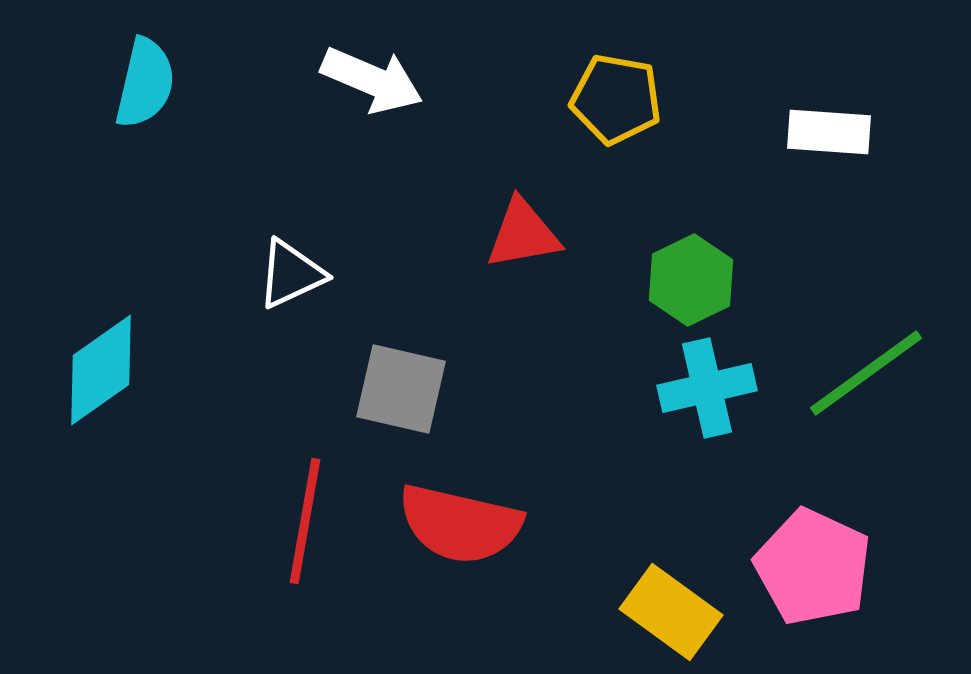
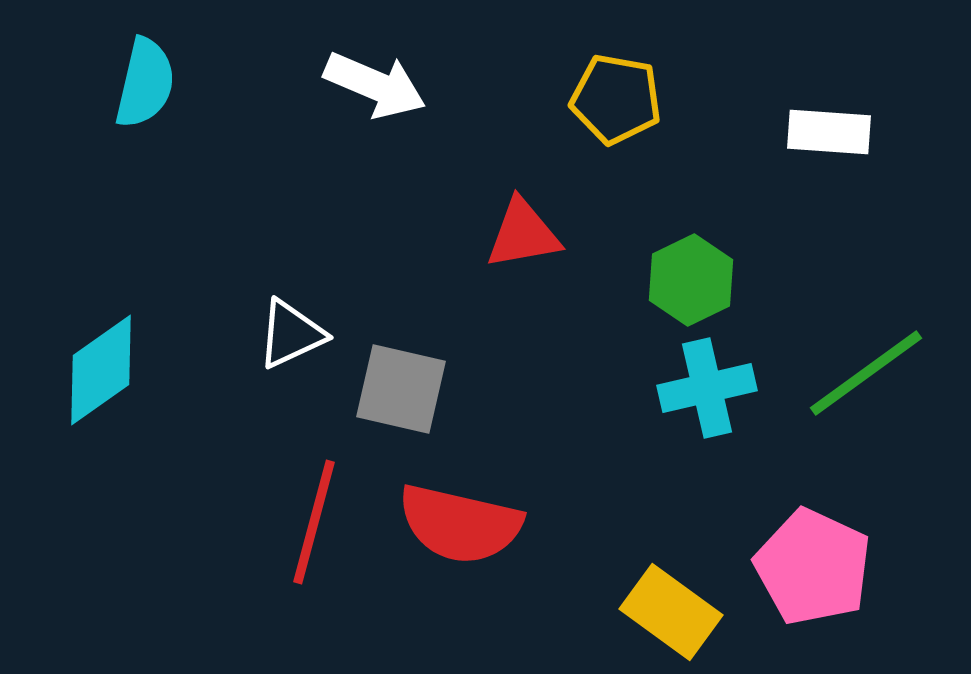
white arrow: moved 3 px right, 5 px down
white triangle: moved 60 px down
red line: moved 9 px right, 1 px down; rotated 5 degrees clockwise
